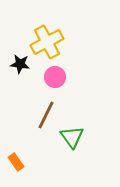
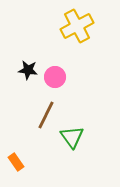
yellow cross: moved 30 px right, 16 px up
black star: moved 8 px right, 6 px down
